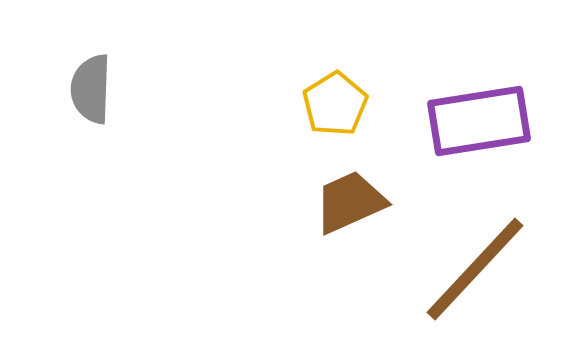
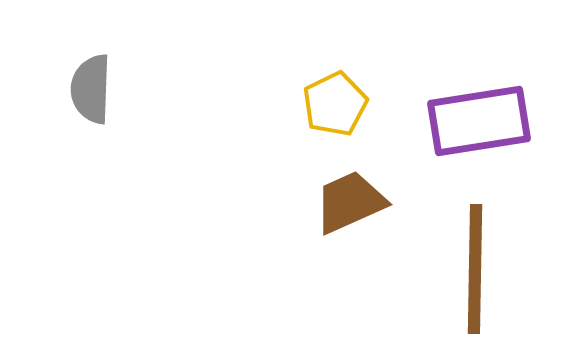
yellow pentagon: rotated 6 degrees clockwise
brown line: rotated 42 degrees counterclockwise
